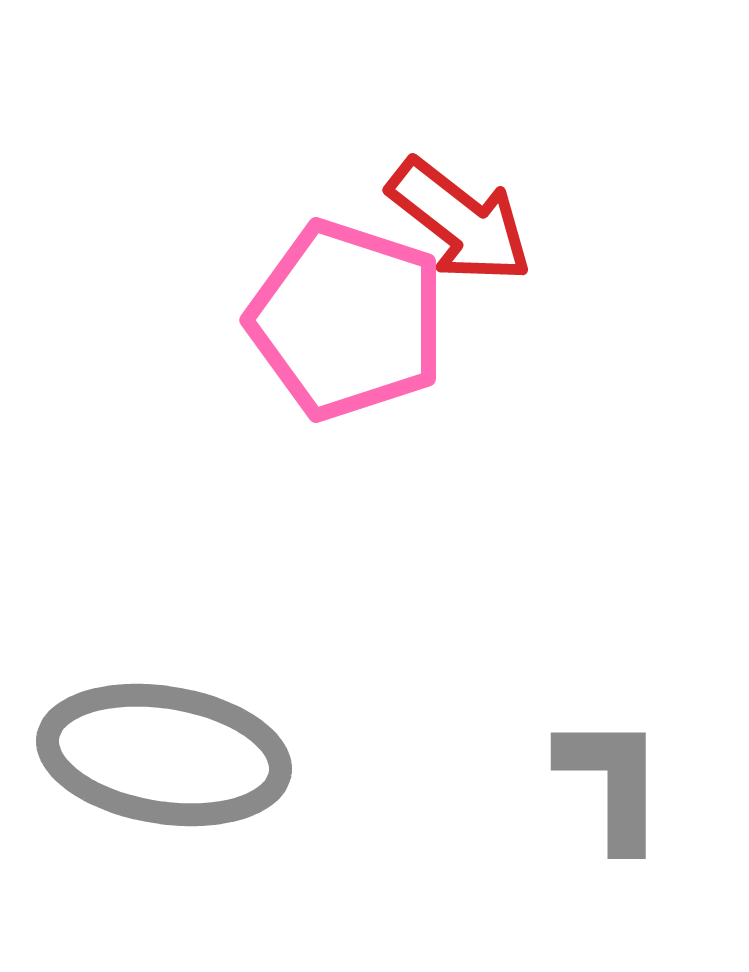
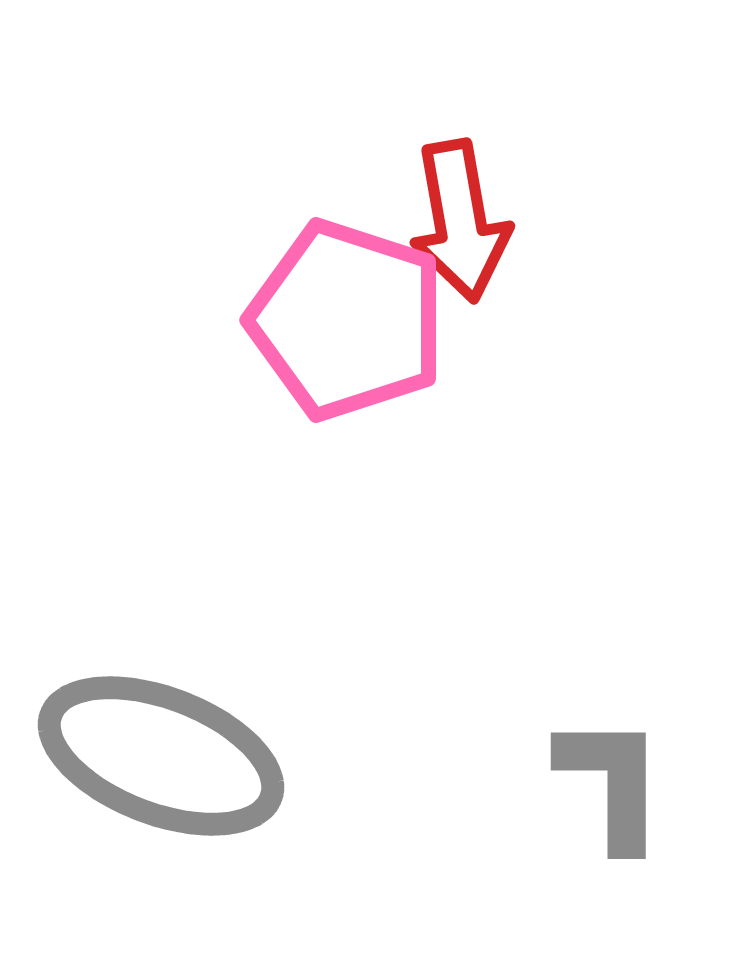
red arrow: rotated 42 degrees clockwise
gray ellipse: moved 3 px left, 1 px down; rotated 12 degrees clockwise
